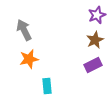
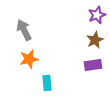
purple rectangle: rotated 18 degrees clockwise
cyan rectangle: moved 3 px up
